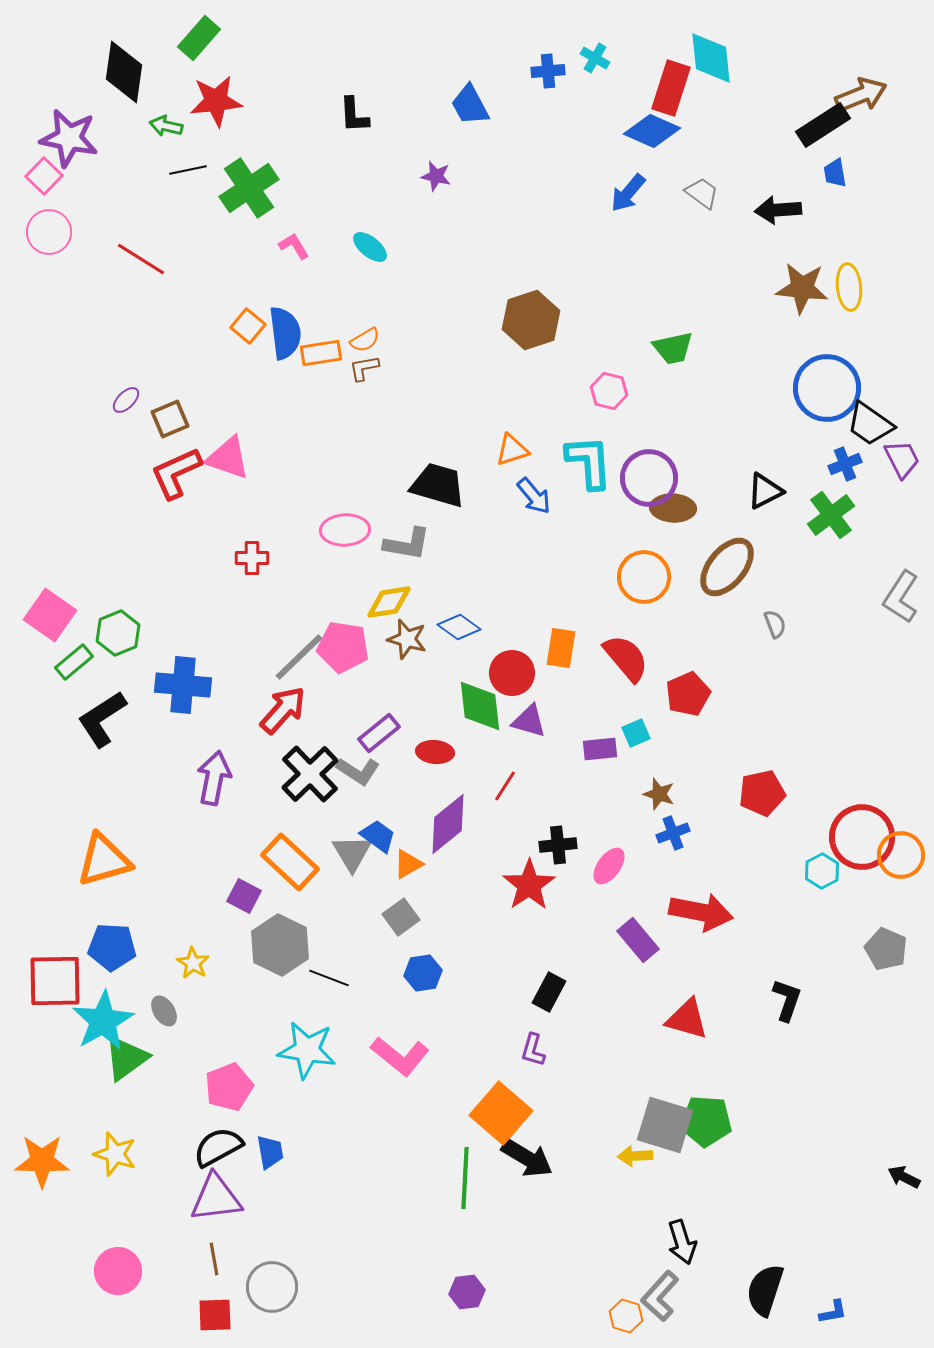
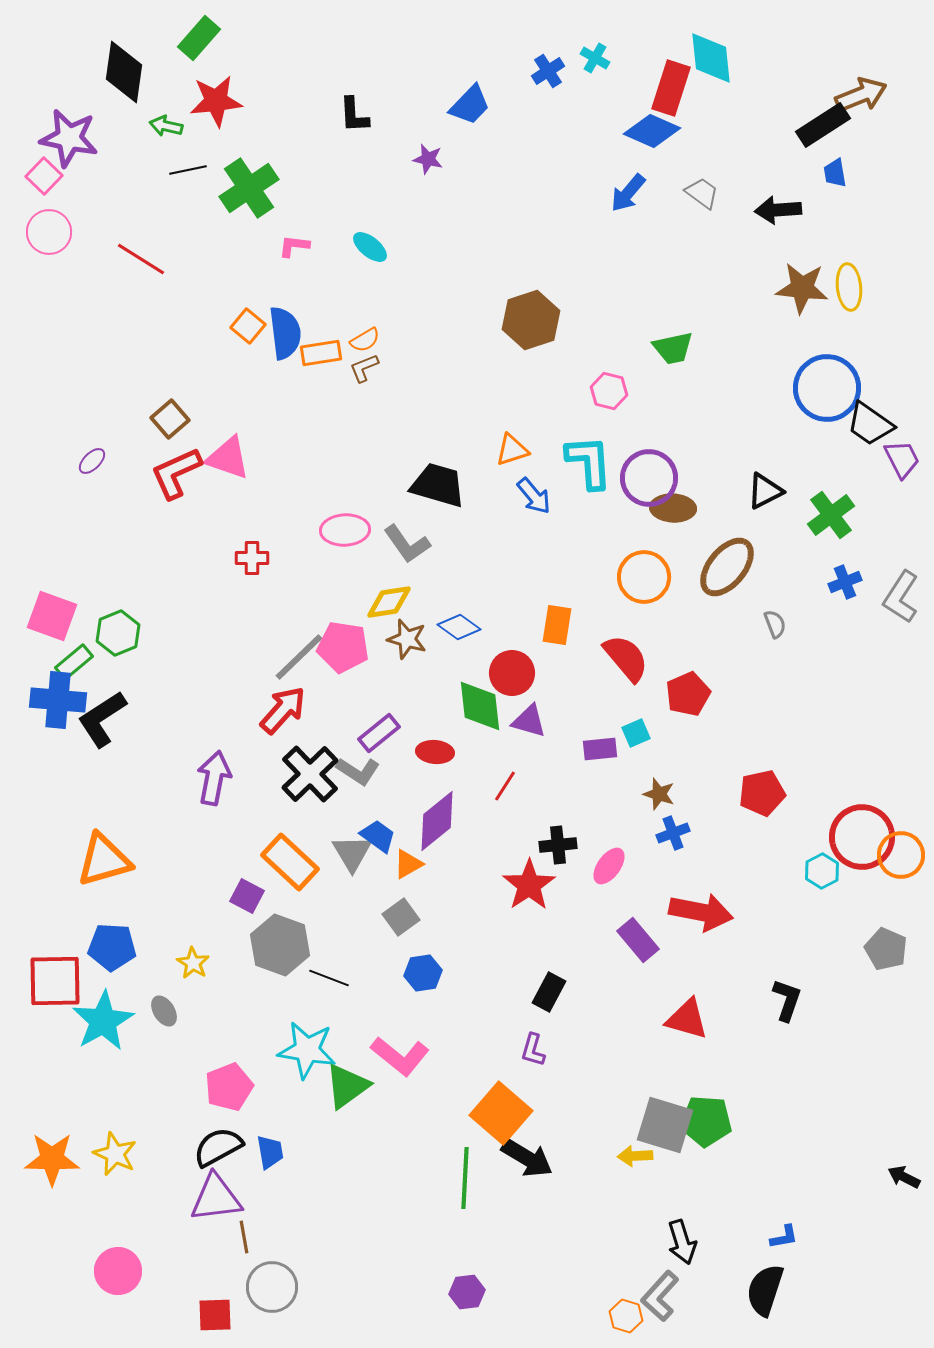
blue cross at (548, 71): rotated 28 degrees counterclockwise
blue trapezoid at (470, 105): rotated 108 degrees counterclockwise
purple star at (436, 176): moved 8 px left, 17 px up
pink L-shape at (294, 246): rotated 52 degrees counterclockwise
brown L-shape at (364, 368): rotated 12 degrees counterclockwise
purple ellipse at (126, 400): moved 34 px left, 61 px down
brown square at (170, 419): rotated 18 degrees counterclockwise
blue cross at (845, 464): moved 118 px down
gray L-shape at (407, 544): rotated 45 degrees clockwise
pink square at (50, 615): moved 2 px right, 1 px down; rotated 15 degrees counterclockwise
orange rectangle at (561, 648): moved 4 px left, 23 px up
blue cross at (183, 685): moved 125 px left, 15 px down
purple diamond at (448, 824): moved 11 px left, 3 px up
purple square at (244, 896): moved 3 px right
gray hexagon at (280, 945): rotated 6 degrees counterclockwise
green triangle at (126, 1058): moved 221 px right, 28 px down
yellow star at (115, 1154): rotated 6 degrees clockwise
orange star at (42, 1161): moved 10 px right, 2 px up
brown line at (214, 1259): moved 30 px right, 22 px up
blue L-shape at (833, 1312): moved 49 px left, 75 px up
